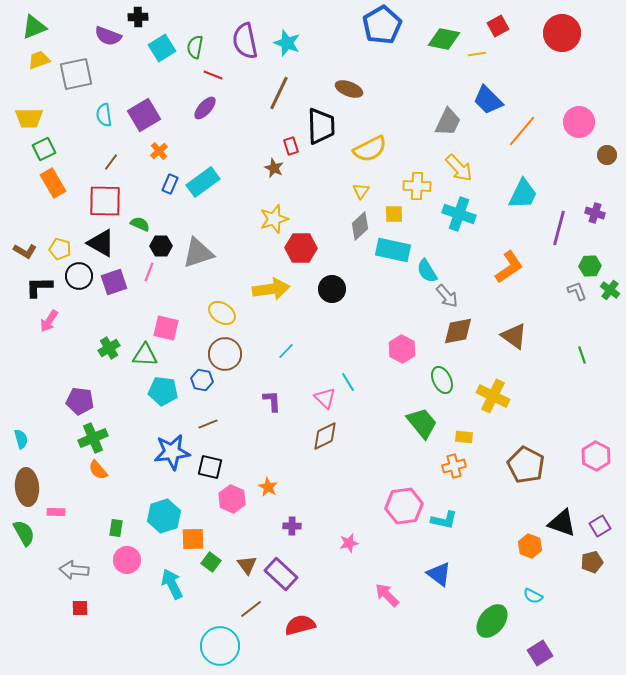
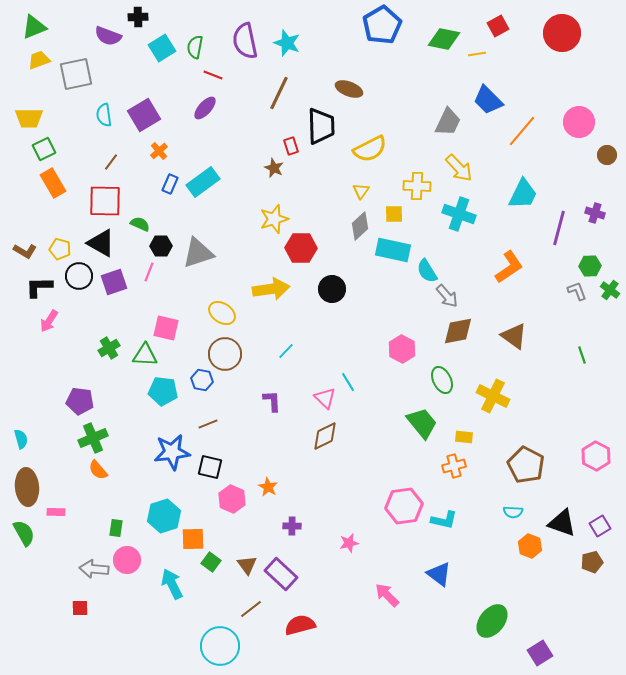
gray arrow at (74, 570): moved 20 px right, 1 px up
cyan semicircle at (533, 596): moved 20 px left, 84 px up; rotated 24 degrees counterclockwise
